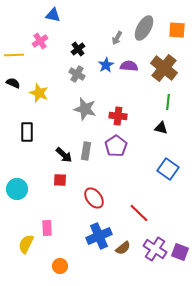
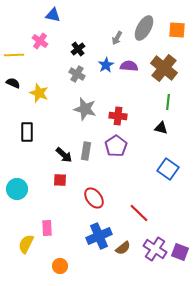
pink cross: rotated 21 degrees counterclockwise
